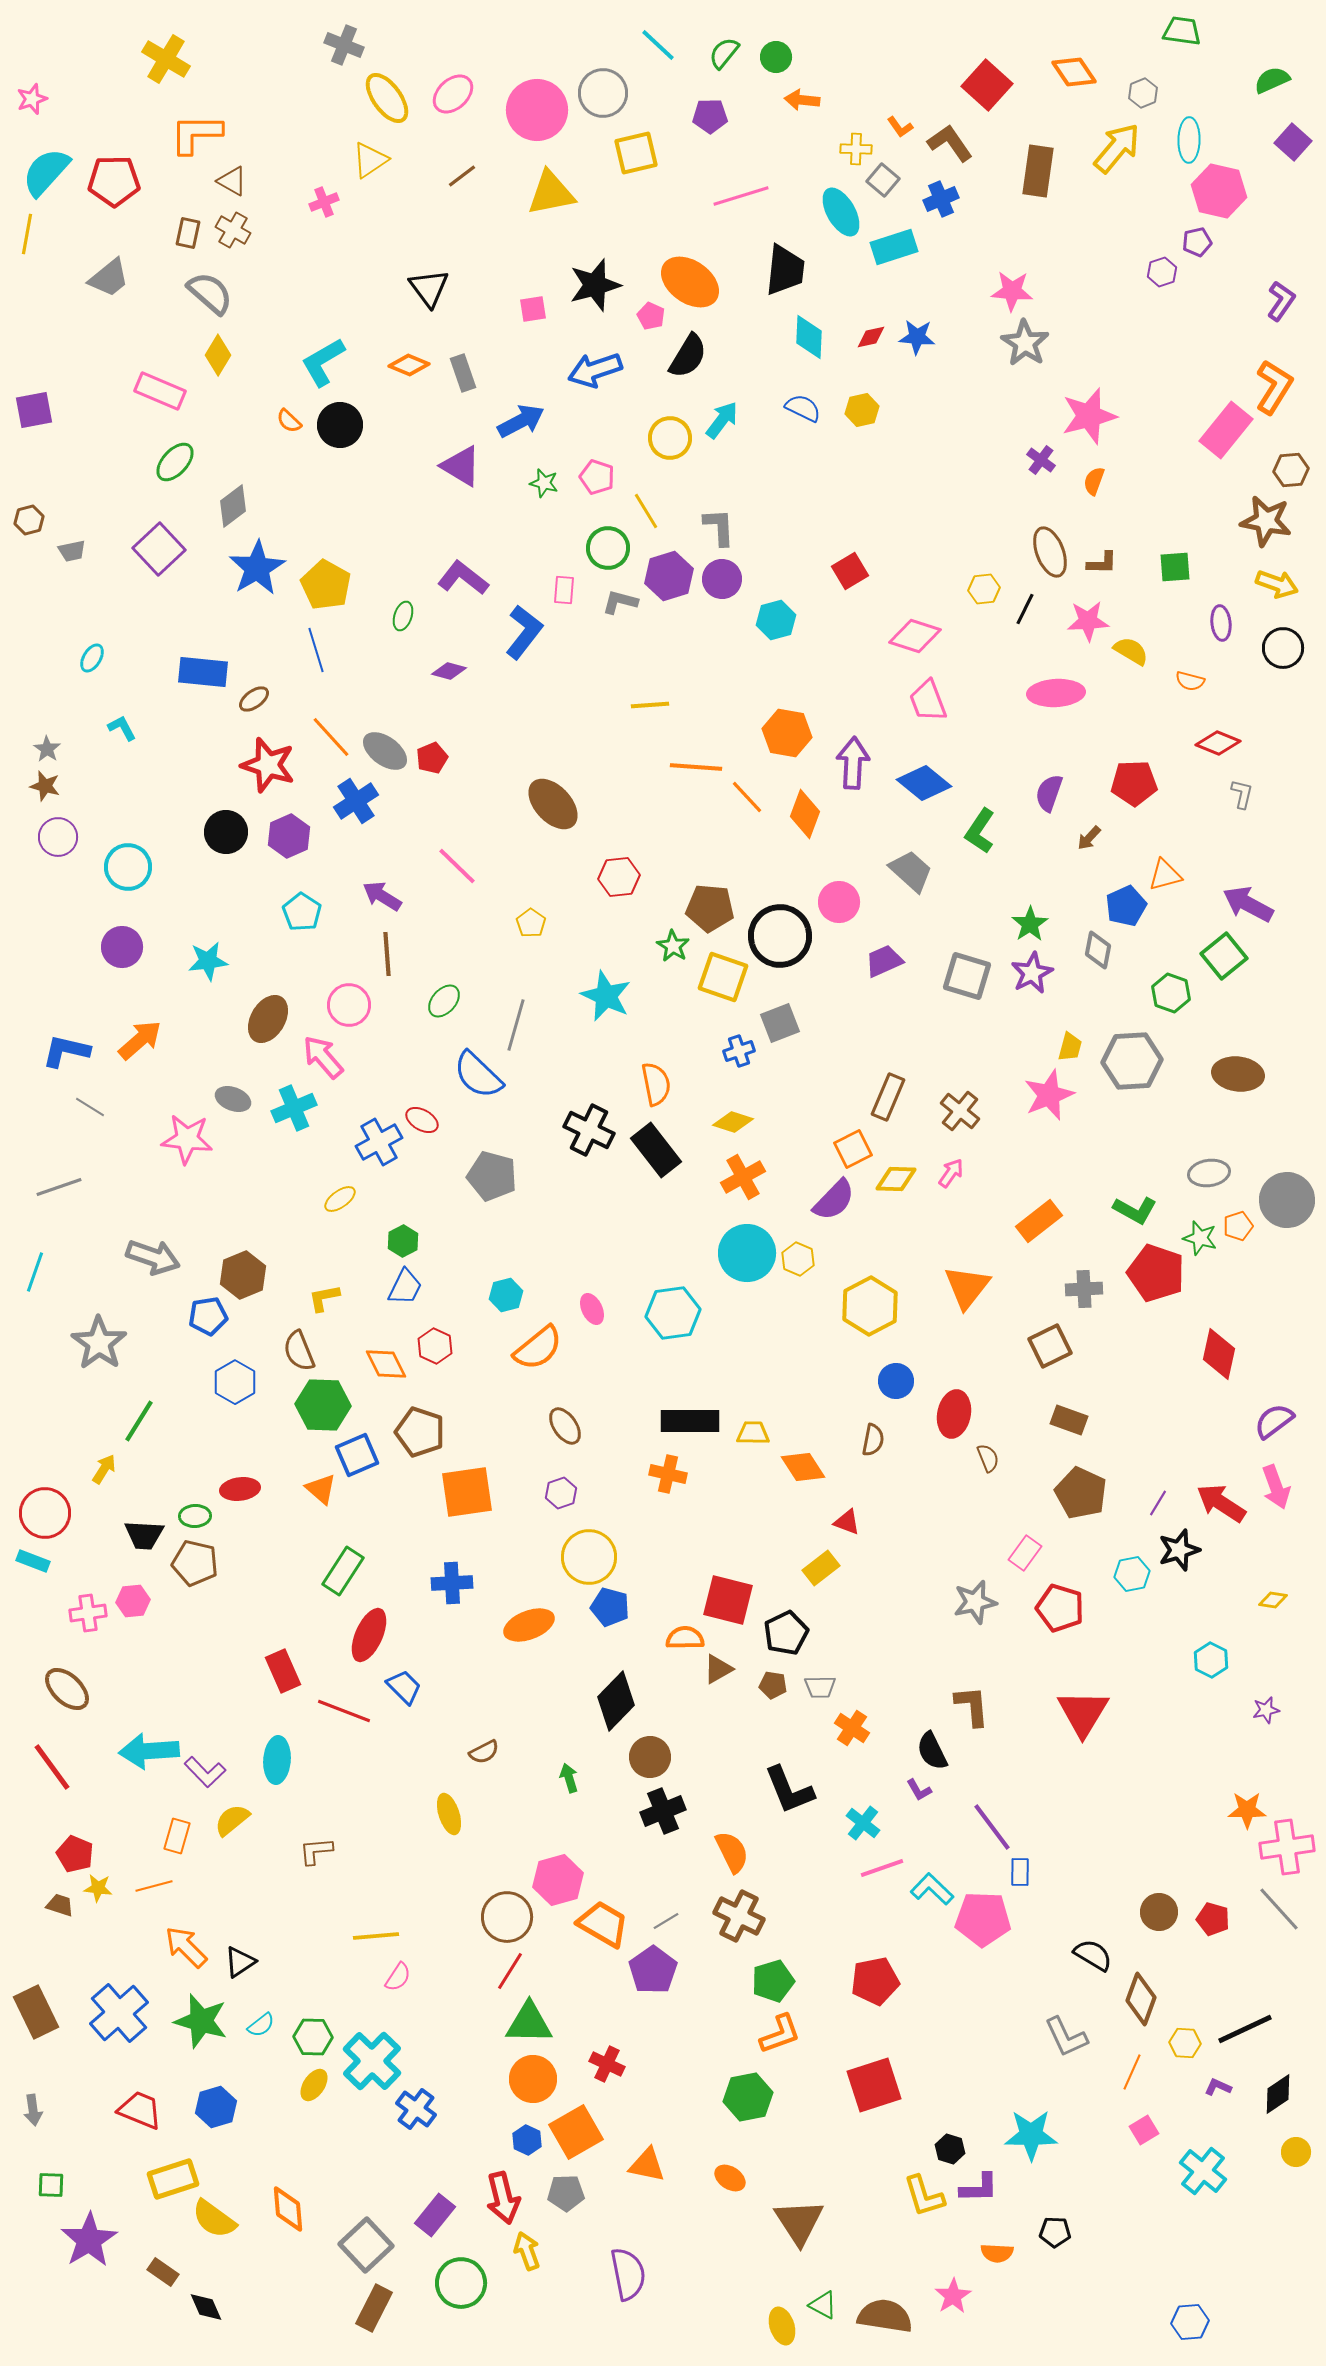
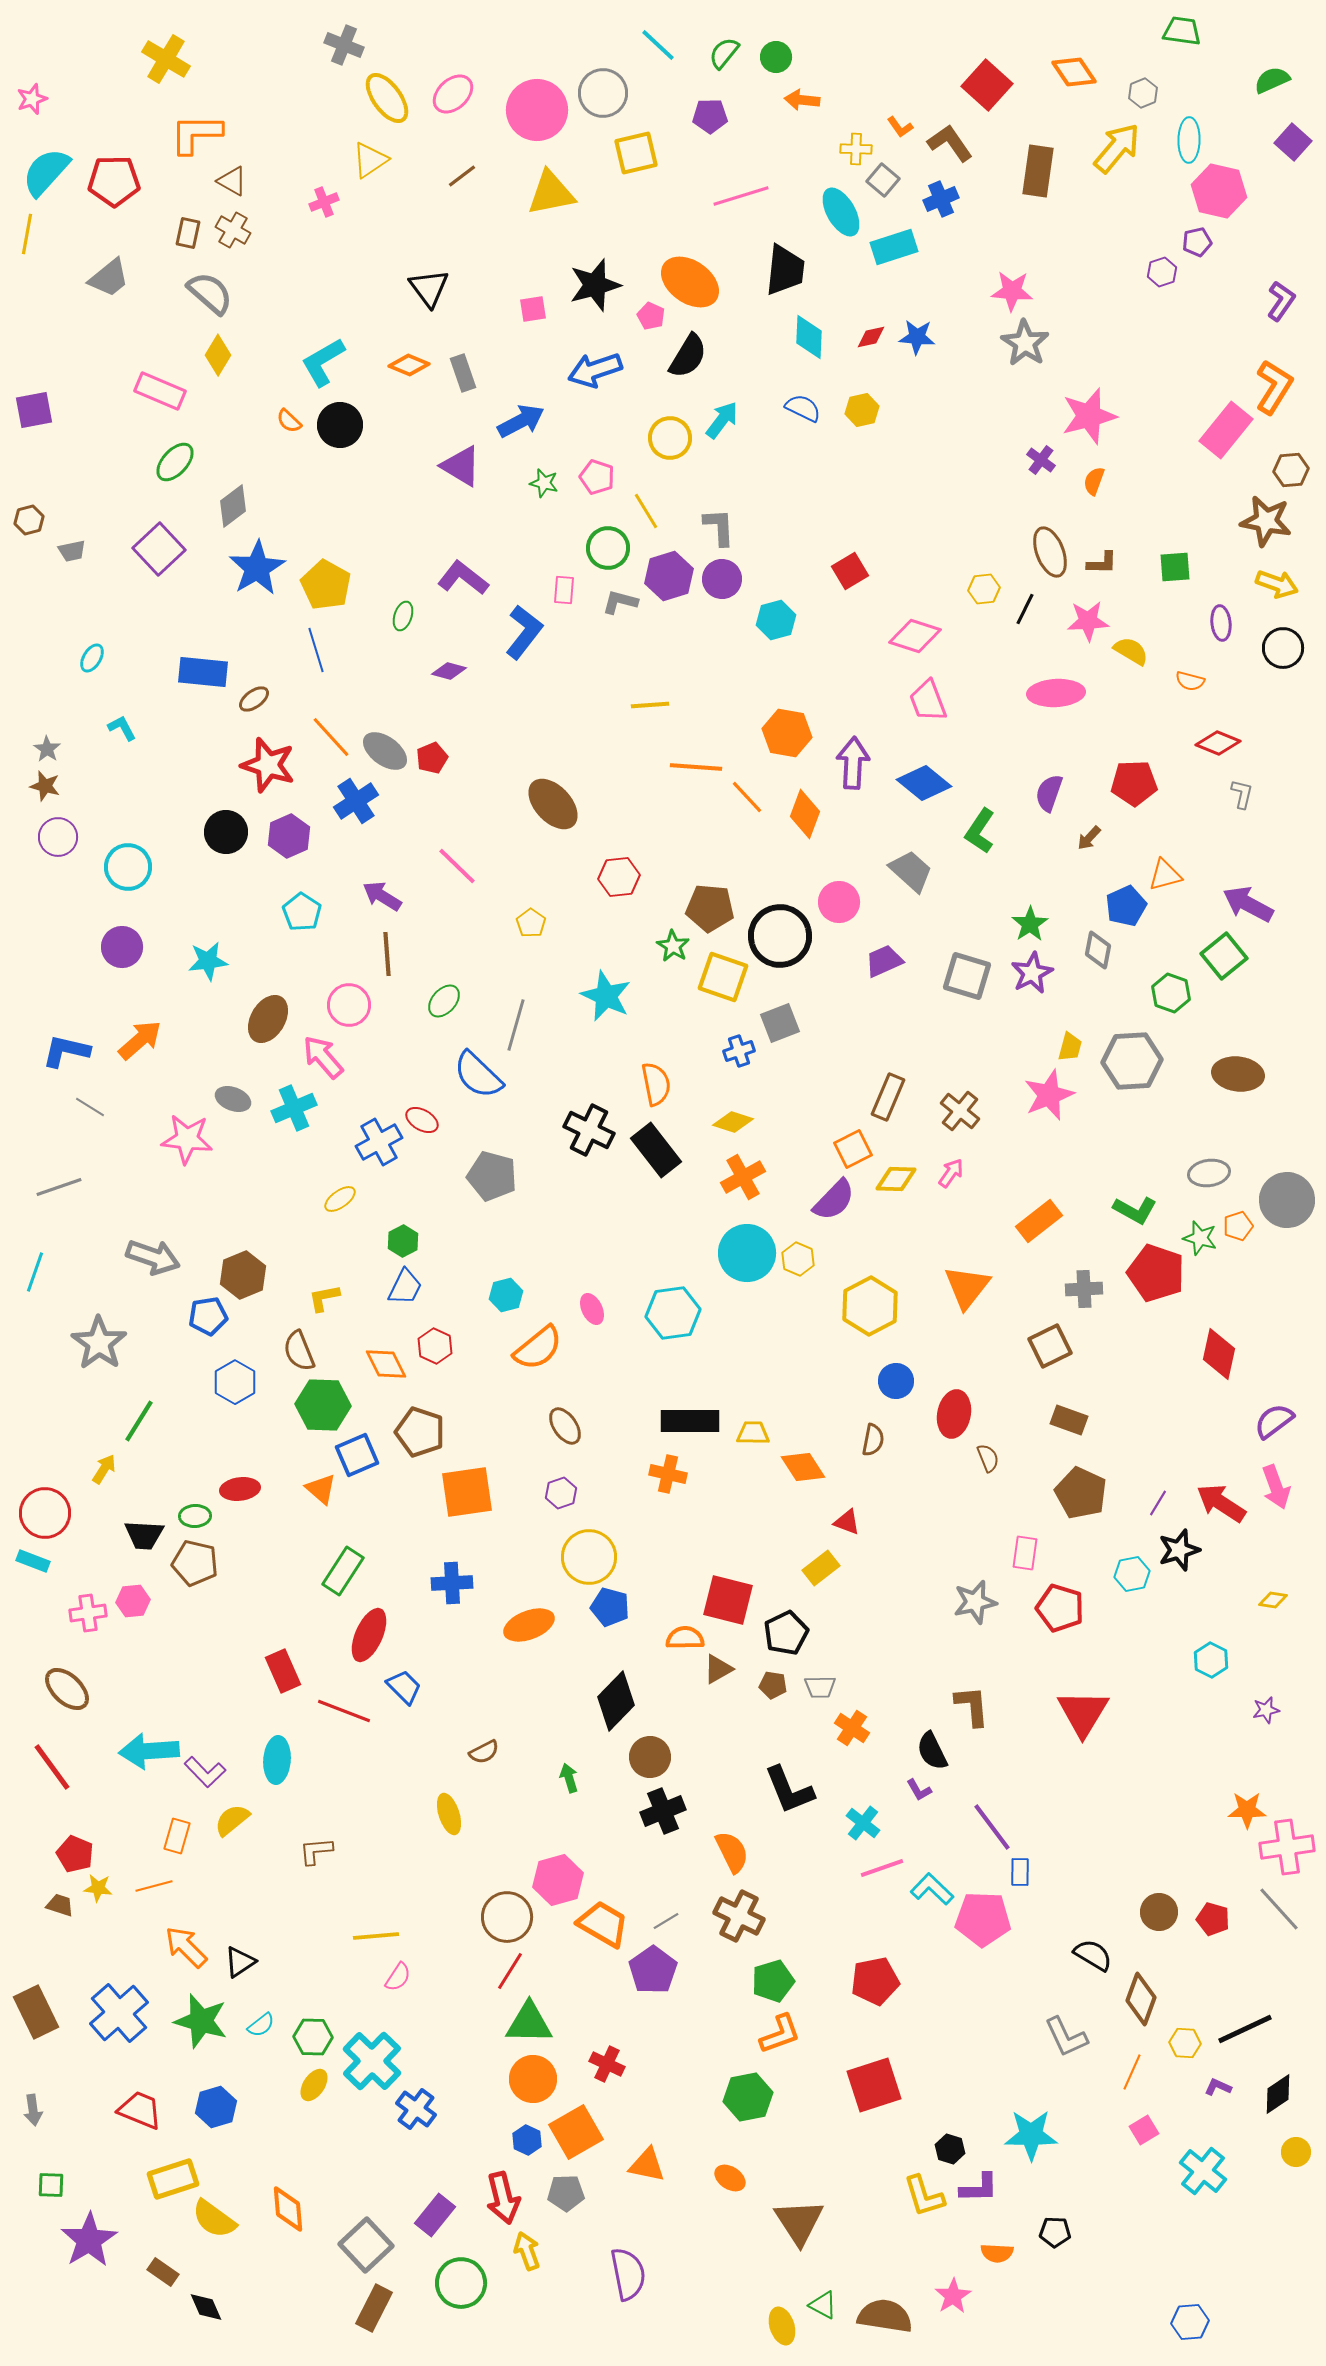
pink rectangle at (1025, 1553): rotated 28 degrees counterclockwise
